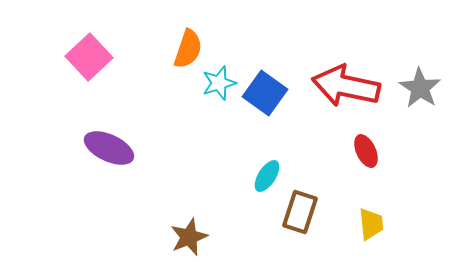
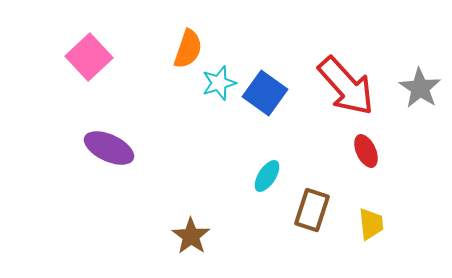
red arrow: rotated 144 degrees counterclockwise
brown rectangle: moved 12 px right, 2 px up
brown star: moved 2 px right, 1 px up; rotated 15 degrees counterclockwise
